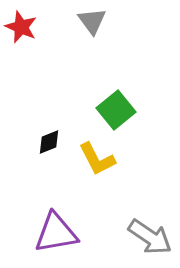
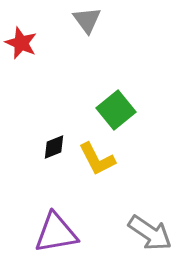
gray triangle: moved 5 px left, 1 px up
red star: moved 16 px down
black diamond: moved 5 px right, 5 px down
gray arrow: moved 4 px up
